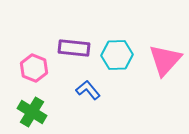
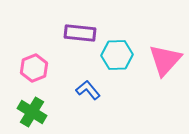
purple rectangle: moved 6 px right, 15 px up
pink hexagon: rotated 16 degrees clockwise
